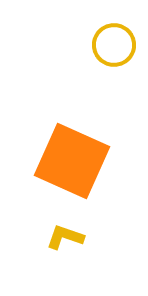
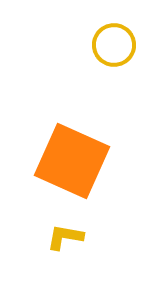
yellow L-shape: rotated 9 degrees counterclockwise
